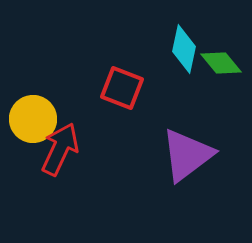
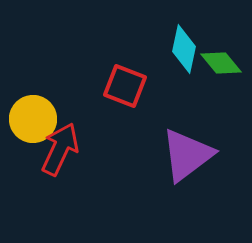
red square: moved 3 px right, 2 px up
